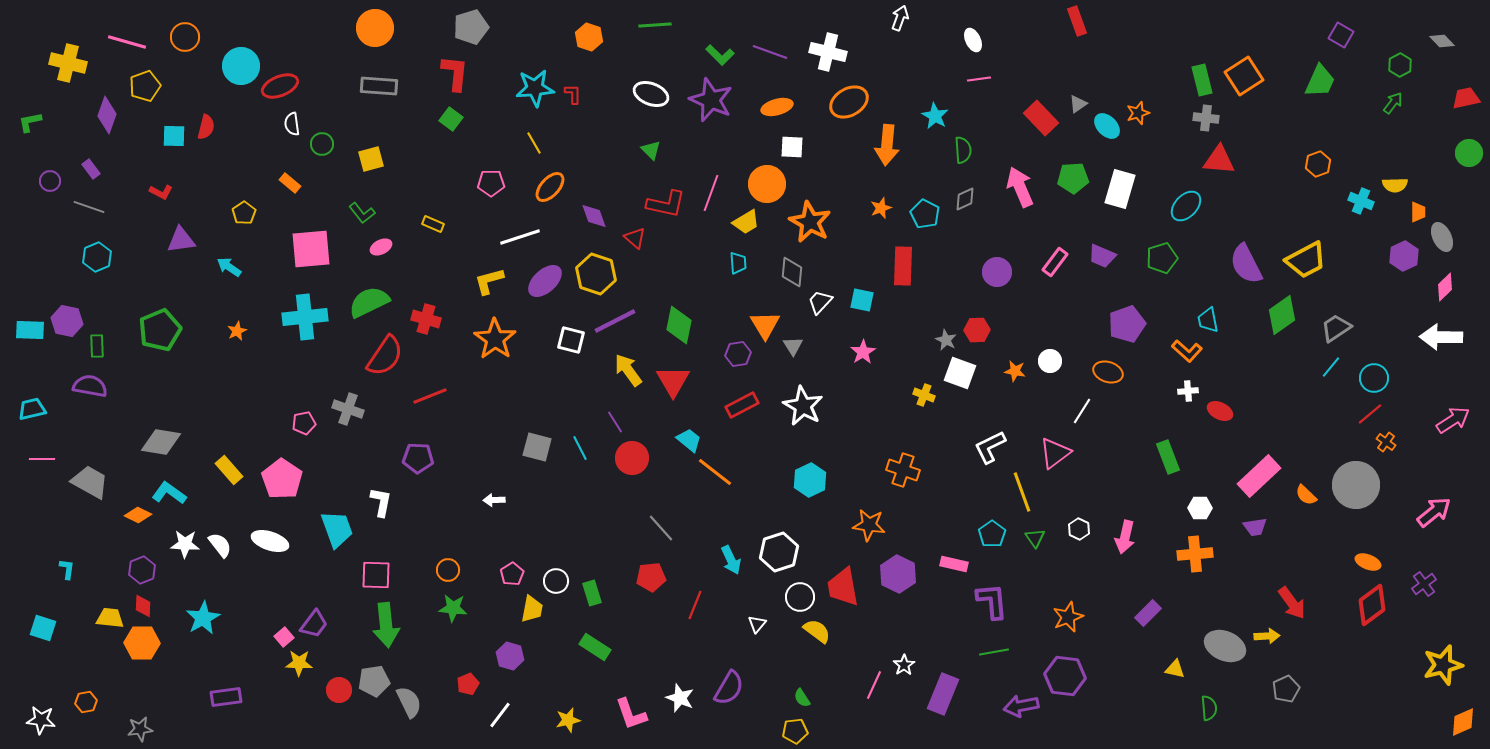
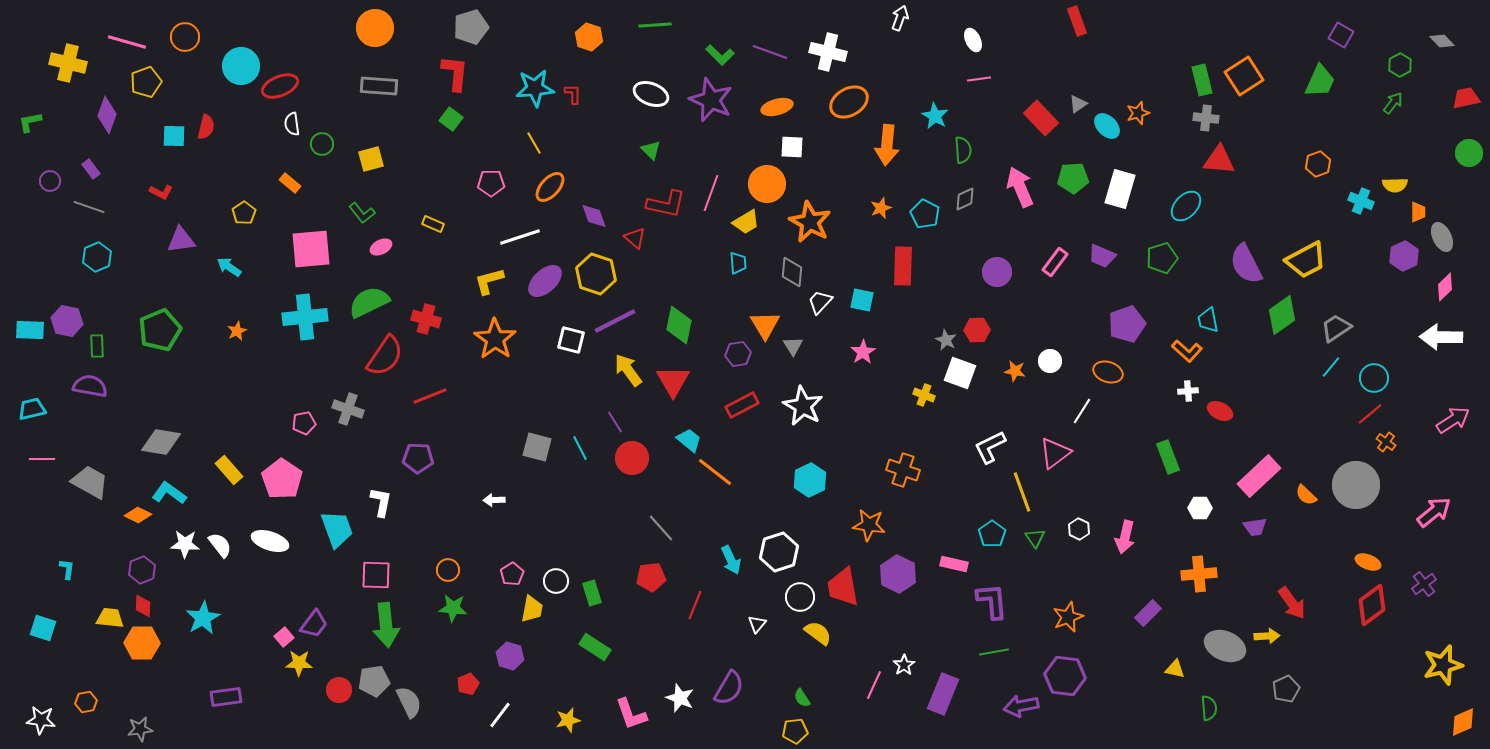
yellow pentagon at (145, 86): moved 1 px right, 4 px up
orange cross at (1195, 554): moved 4 px right, 20 px down
yellow semicircle at (817, 631): moved 1 px right, 2 px down
